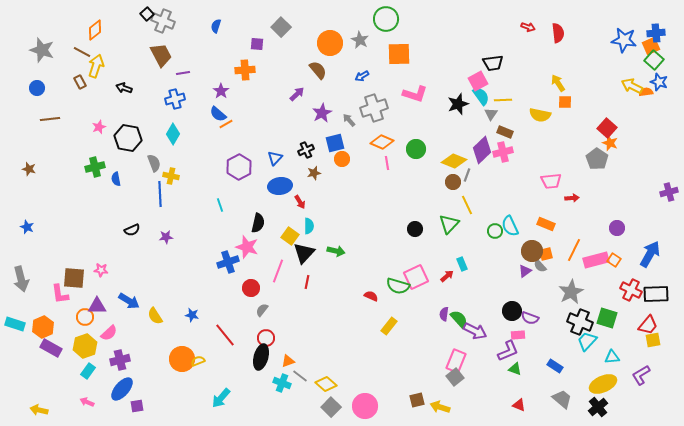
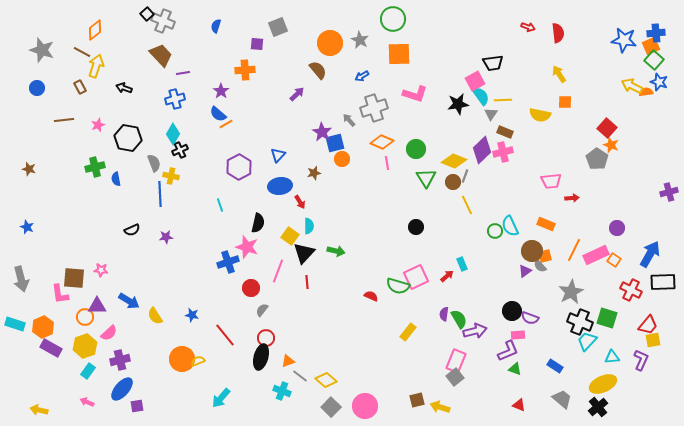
green circle at (386, 19): moved 7 px right
gray square at (281, 27): moved 3 px left; rotated 24 degrees clockwise
brown trapezoid at (161, 55): rotated 15 degrees counterclockwise
pink square at (478, 81): moved 3 px left
brown rectangle at (80, 82): moved 5 px down
yellow arrow at (558, 83): moved 1 px right, 9 px up
black star at (458, 104): rotated 10 degrees clockwise
purple star at (322, 113): moved 19 px down; rotated 12 degrees counterclockwise
brown line at (50, 119): moved 14 px right, 1 px down
pink star at (99, 127): moved 1 px left, 2 px up
orange star at (610, 143): moved 1 px right, 2 px down
black cross at (306, 150): moved 126 px left
blue triangle at (275, 158): moved 3 px right, 3 px up
gray line at (467, 175): moved 2 px left, 1 px down
green triangle at (449, 224): moved 23 px left, 46 px up; rotated 15 degrees counterclockwise
black circle at (415, 229): moved 1 px right, 2 px up
orange square at (546, 254): moved 1 px left, 2 px down
pink rectangle at (596, 260): moved 5 px up; rotated 10 degrees counterclockwise
red line at (307, 282): rotated 16 degrees counterclockwise
black rectangle at (656, 294): moved 7 px right, 12 px up
green semicircle at (459, 319): rotated 12 degrees clockwise
yellow rectangle at (389, 326): moved 19 px right, 6 px down
purple arrow at (475, 331): rotated 40 degrees counterclockwise
purple L-shape at (641, 375): moved 15 px up; rotated 145 degrees clockwise
cyan cross at (282, 383): moved 8 px down
yellow diamond at (326, 384): moved 4 px up
